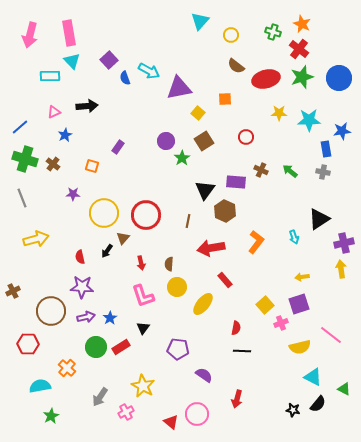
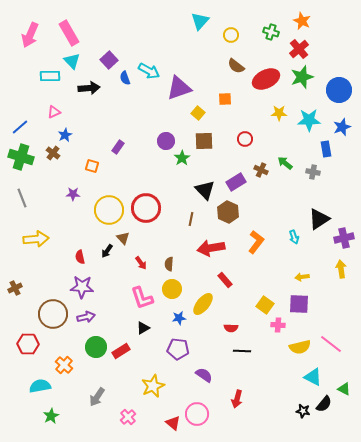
orange star at (302, 24): moved 3 px up
green cross at (273, 32): moved 2 px left
pink rectangle at (69, 33): rotated 20 degrees counterclockwise
pink arrow at (30, 35): rotated 10 degrees clockwise
red cross at (299, 49): rotated 12 degrees clockwise
blue circle at (339, 78): moved 12 px down
red ellipse at (266, 79): rotated 12 degrees counterclockwise
purple triangle at (179, 88): rotated 8 degrees counterclockwise
black arrow at (87, 106): moved 2 px right, 18 px up
blue star at (342, 131): moved 4 px up; rotated 12 degrees counterclockwise
red circle at (246, 137): moved 1 px left, 2 px down
brown square at (204, 141): rotated 30 degrees clockwise
green cross at (25, 159): moved 4 px left, 2 px up
brown cross at (53, 164): moved 11 px up
green arrow at (290, 171): moved 5 px left, 8 px up
gray cross at (323, 172): moved 10 px left
purple rectangle at (236, 182): rotated 36 degrees counterclockwise
black triangle at (205, 190): rotated 20 degrees counterclockwise
brown hexagon at (225, 211): moved 3 px right, 1 px down
yellow circle at (104, 213): moved 5 px right, 3 px up
red circle at (146, 215): moved 7 px up
brown line at (188, 221): moved 3 px right, 2 px up
brown triangle at (123, 238): rotated 24 degrees counterclockwise
yellow arrow at (36, 239): rotated 10 degrees clockwise
purple cross at (344, 243): moved 5 px up
red arrow at (141, 263): rotated 24 degrees counterclockwise
yellow circle at (177, 287): moved 5 px left, 2 px down
brown cross at (13, 291): moved 2 px right, 3 px up
pink L-shape at (143, 296): moved 1 px left, 2 px down
purple square at (299, 304): rotated 20 degrees clockwise
yellow square at (265, 305): rotated 12 degrees counterclockwise
brown circle at (51, 311): moved 2 px right, 3 px down
blue star at (110, 318): moved 69 px right; rotated 24 degrees clockwise
pink cross at (281, 323): moved 3 px left, 2 px down; rotated 24 degrees clockwise
black triangle at (143, 328): rotated 24 degrees clockwise
red semicircle at (236, 328): moved 5 px left; rotated 80 degrees clockwise
pink line at (331, 335): moved 9 px down
red rectangle at (121, 347): moved 4 px down
orange cross at (67, 368): moved 3 px left, 3 px up
yellow star at (143, 386): moved 10 px right; rotated 20 degrees clockwise
gray arrow at (100, 397): moved 3 px left
black semicircle at (318, 404): moved 6 px right
black star at (293, 410): moved 10 px right, 1 px down
pink cross at (126, 412): moved 2 px right, 5 px down; rotated 14 degrees counterclockwise
red triangle at (171, 422): moved 2 px right, 1 px down
